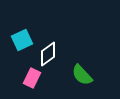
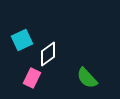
green semicircle: moved 5 px right, 3 px down
